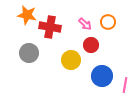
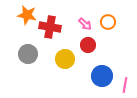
red circle: moved 3 px left
gray circle: moved 1 px left, 1 px down
yellow circle: moved 6 px left, 1 px up
